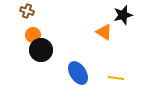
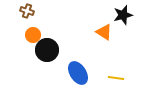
black circle: moved 6 px right
